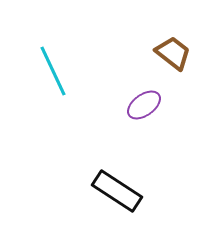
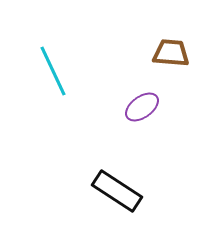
brown trapezoid: moved 2 px left; rotated 33 degrees counterclockwise
purple ellipse: moved 2 px left, 2 px down
